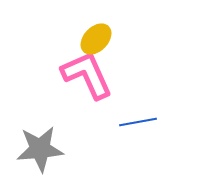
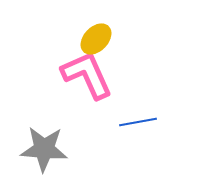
gray star: moved 4 px right; rotated 9 degrees clockwise
